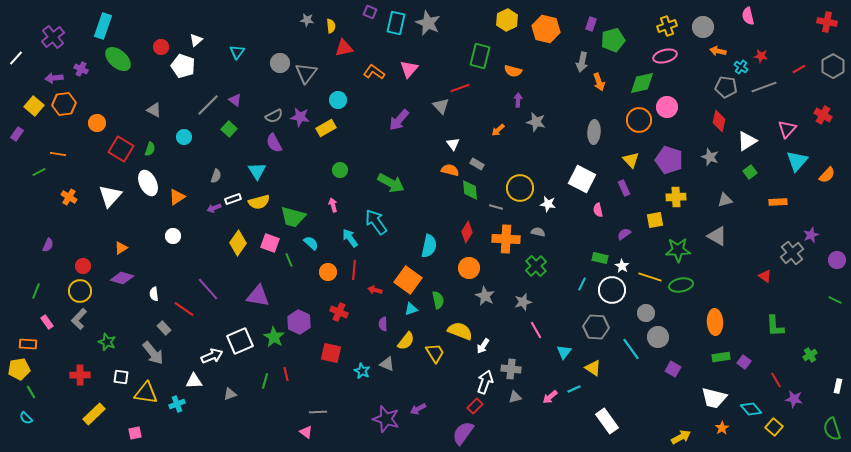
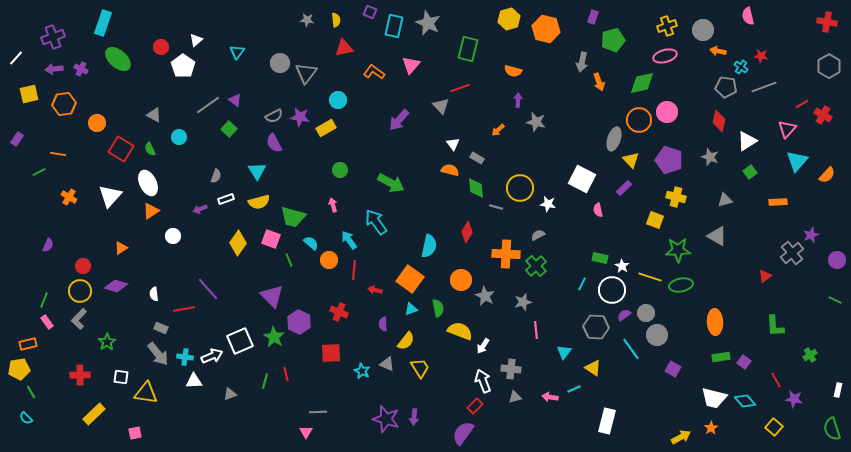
yellow hexagon at (507, 20): moved 2 px right, 1 px up; rotated 10 degrees clockwise
cyan rectangle at (396, 23): moved 2 px left, 3 px down
purple rectangle at (591, 24): moved 2 px right, 7 px up
cyan rectangle at (103, 26): moved 3 px up
yellow semicircle at (331, 26): moved 5 px right, 6 px up
gray circle at (703, 27): moved 3 px down
purple cross at (53, 37): rotated 20 degrees clockwise
green rectangle at (480, 56): moved 12 px left, 7 px up
white pentagon at (183, 66): rotated 15 degrees clockwise
gray hexagon at (833, 66): moved 4 px left
pink triangle at (409, 69): moved 2 px right, 4 px up
red line at (799, 69): moved 3 px right, 35 px down
purple arrow at (54, 78): moved 9 px up
gray line at (208, 105): rotated 10 degrees clockwise
yellow square at (34, 106): moved 5 px left, 12 px up; rotated 36 degrees clockwise
pink circle at (667, 107): moved 5 px down
gray triangle at (154, 110): moved 5 px down
gray ellipse at (594, 132): moved 20 px right, 7 px down; rotated 15 degrees clockwise
purple rectangle at (17, 134): moved 5 px down
cyan circle at (184, 137): moved 5 px left
green semicircle at (150, 149): rotated 136 degrees clockwise
gray rectangle at (477, 164): moved 6 px up
purple rectangle at (624, 188): rotated 70 degrees clockwise
green diamond at (470, 190): moved 6 px right, 2 px up
orange triangle at (177, 197): moved 26 px left, 14 px down
yellow cross at (676, 197): rotated 18 degrees clockwise
white rectangle at (233, 199): moved 7 px left
purple arrow at (214, 208): moved 14 px left, 1 px down
yellow square at (655, 220): rotated 30 degrees clockwise
gray semicircle at (538, 232): moved 3 px down; rotated 40 degrees counterclockwise
purple semicircle at (624, 234): moved 81 px down
cyan arrow at (350, 238): moved 1 px left, 2 px down
orange cross at (506, 239): moved 15 px down
pink square at (270, 243): moved 1 px right, 4 px up
orange circle at (469, 268): moved 8 px left, 12 px down
orange circle at (328, 272): moved 1 px right, 12 px up
red triangle at (765, 276): rotated 48 degrees clockwise
purple diamond at (122, 278): moved 6 px left, 8 px down
orange square at (408, 280): moved 2 px right, 1 px up
green line at (36, 291): moved 8 px right, 9 px down
purple triangle at (258, 296): moved 14 px right; rotated 35 degrees clockwise
green semicircle at (438, 300): moved 8 px down
red line at (184, 309): rotated 45 degrees counterclockwise
gray rectangle at (164, 328): moved 3 px left; rotated 24 degrees counterclockwise
pink line at (536, 330): rotated 24 degrees clockwise
gray circle at (658, 337): moved 1 px left, 2 px up
green star at (107, 342): rotated 18 degrees clockwise
orange rectangle at (28, 344): rotated 18 degrees counterclockwise
gray arrow at (153, 353): moved 5 px right, 1 px down
red square at (331, 353): rotated 15 degrees counterclockwise
yellow trapezoid at (435, 353): moved 15 px left, 15 px down
white arrow at (485, 382): moved 2 px left, 1 px up; rotated 40 degrees counterclockwise
white rectangle at (838, 386): moved 4 px down
pink arrow at (550, 397): rotated 49 degrees clockwise
cyan cross at (177, 404): moved 8 px right, 47 px up; rotated 28 degrees clockwise
purple arrow at (418, 409): moved 4 px left, 8 px down; rotated 56 degrees counterclockwise
cyan diamond at (751, 409): moved 6 px left, 8 px up
white rectangle at (607, 421): rotated 50 degrees clockwise
orange star at (722, 428): moved 11 px left
pink triangle at (306, 432): rotated 24 degrees clockwise
